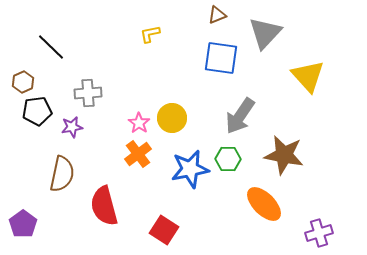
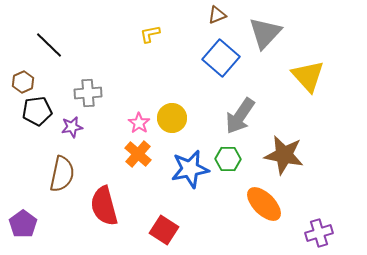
black line: moved 2 px left, 2 px up
blue square: rotated 33 degrees clockwise
orange cross: rotated 12 degrees counterclockwise
